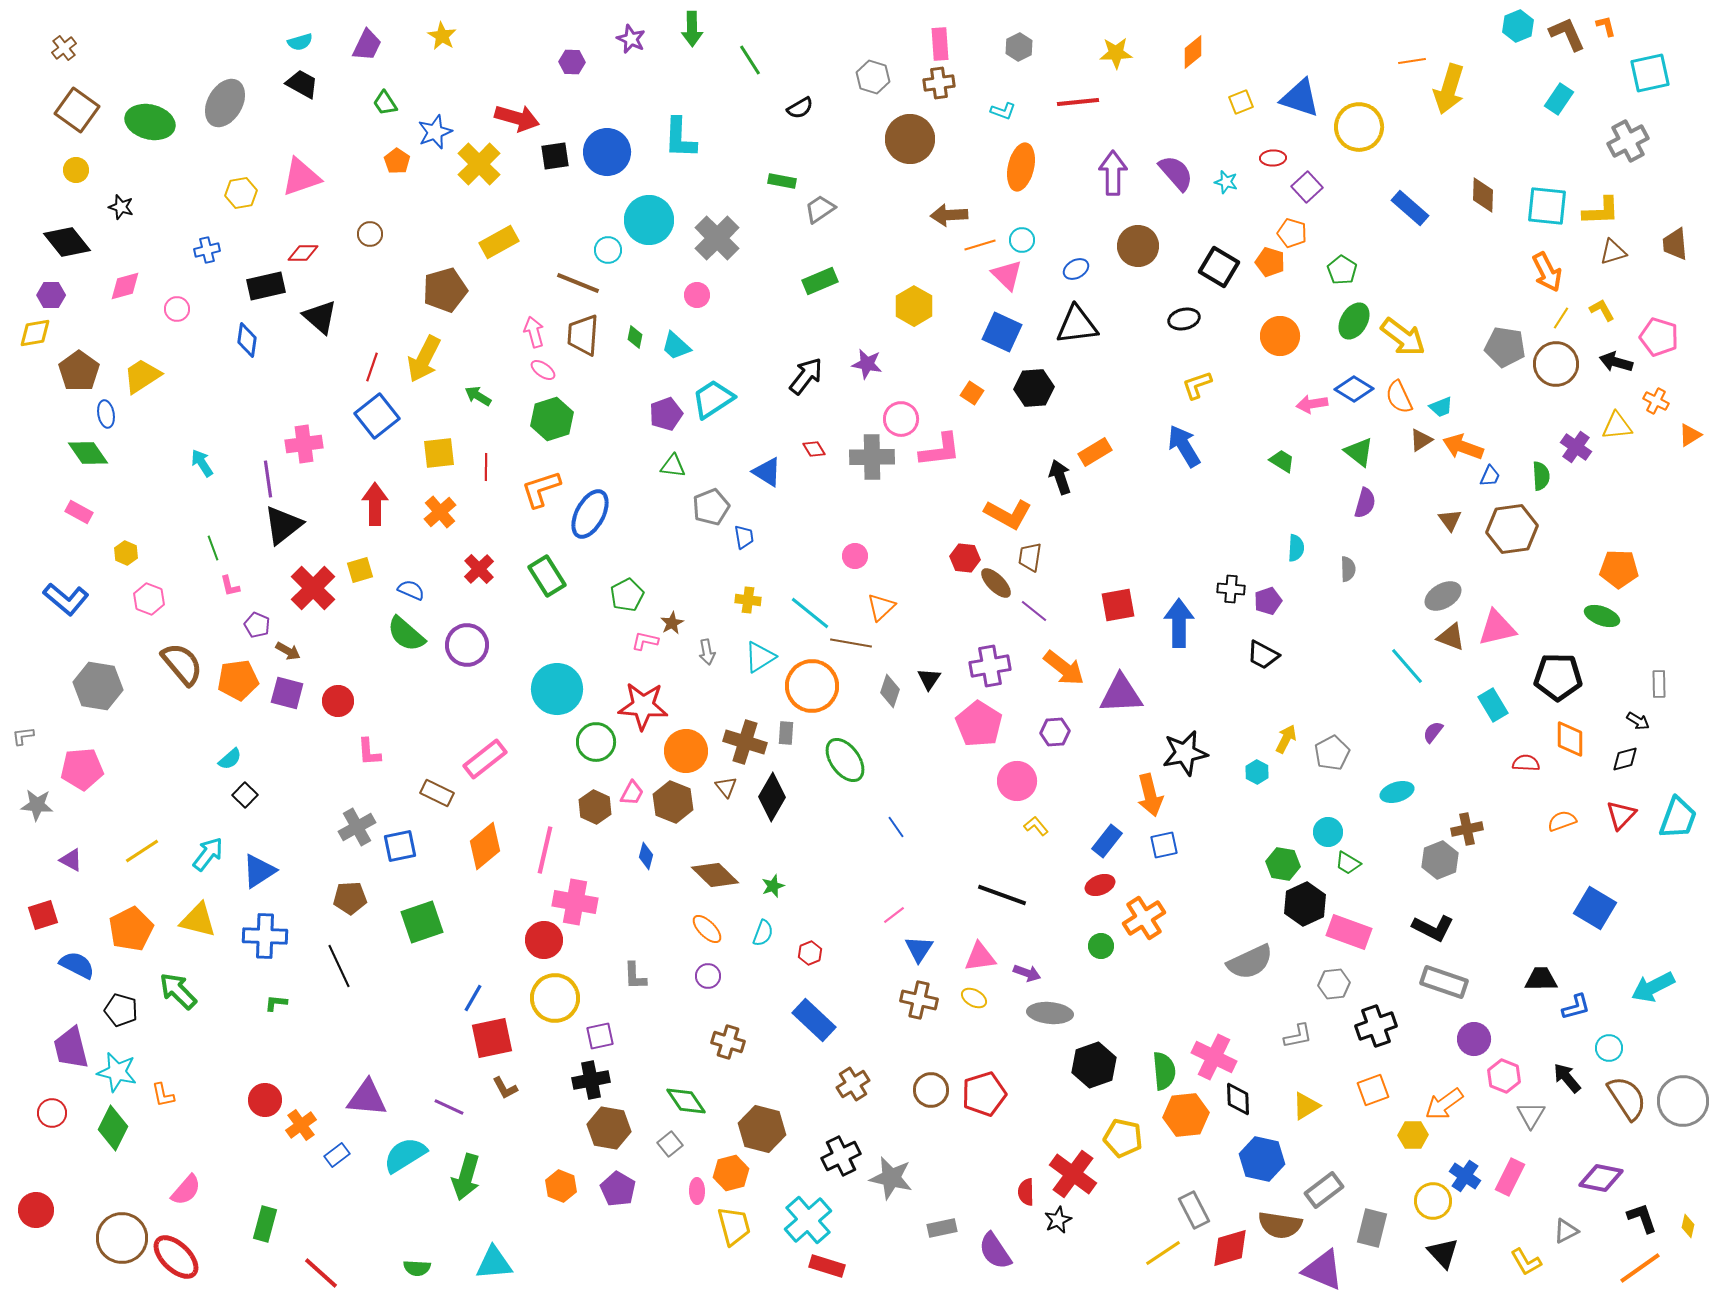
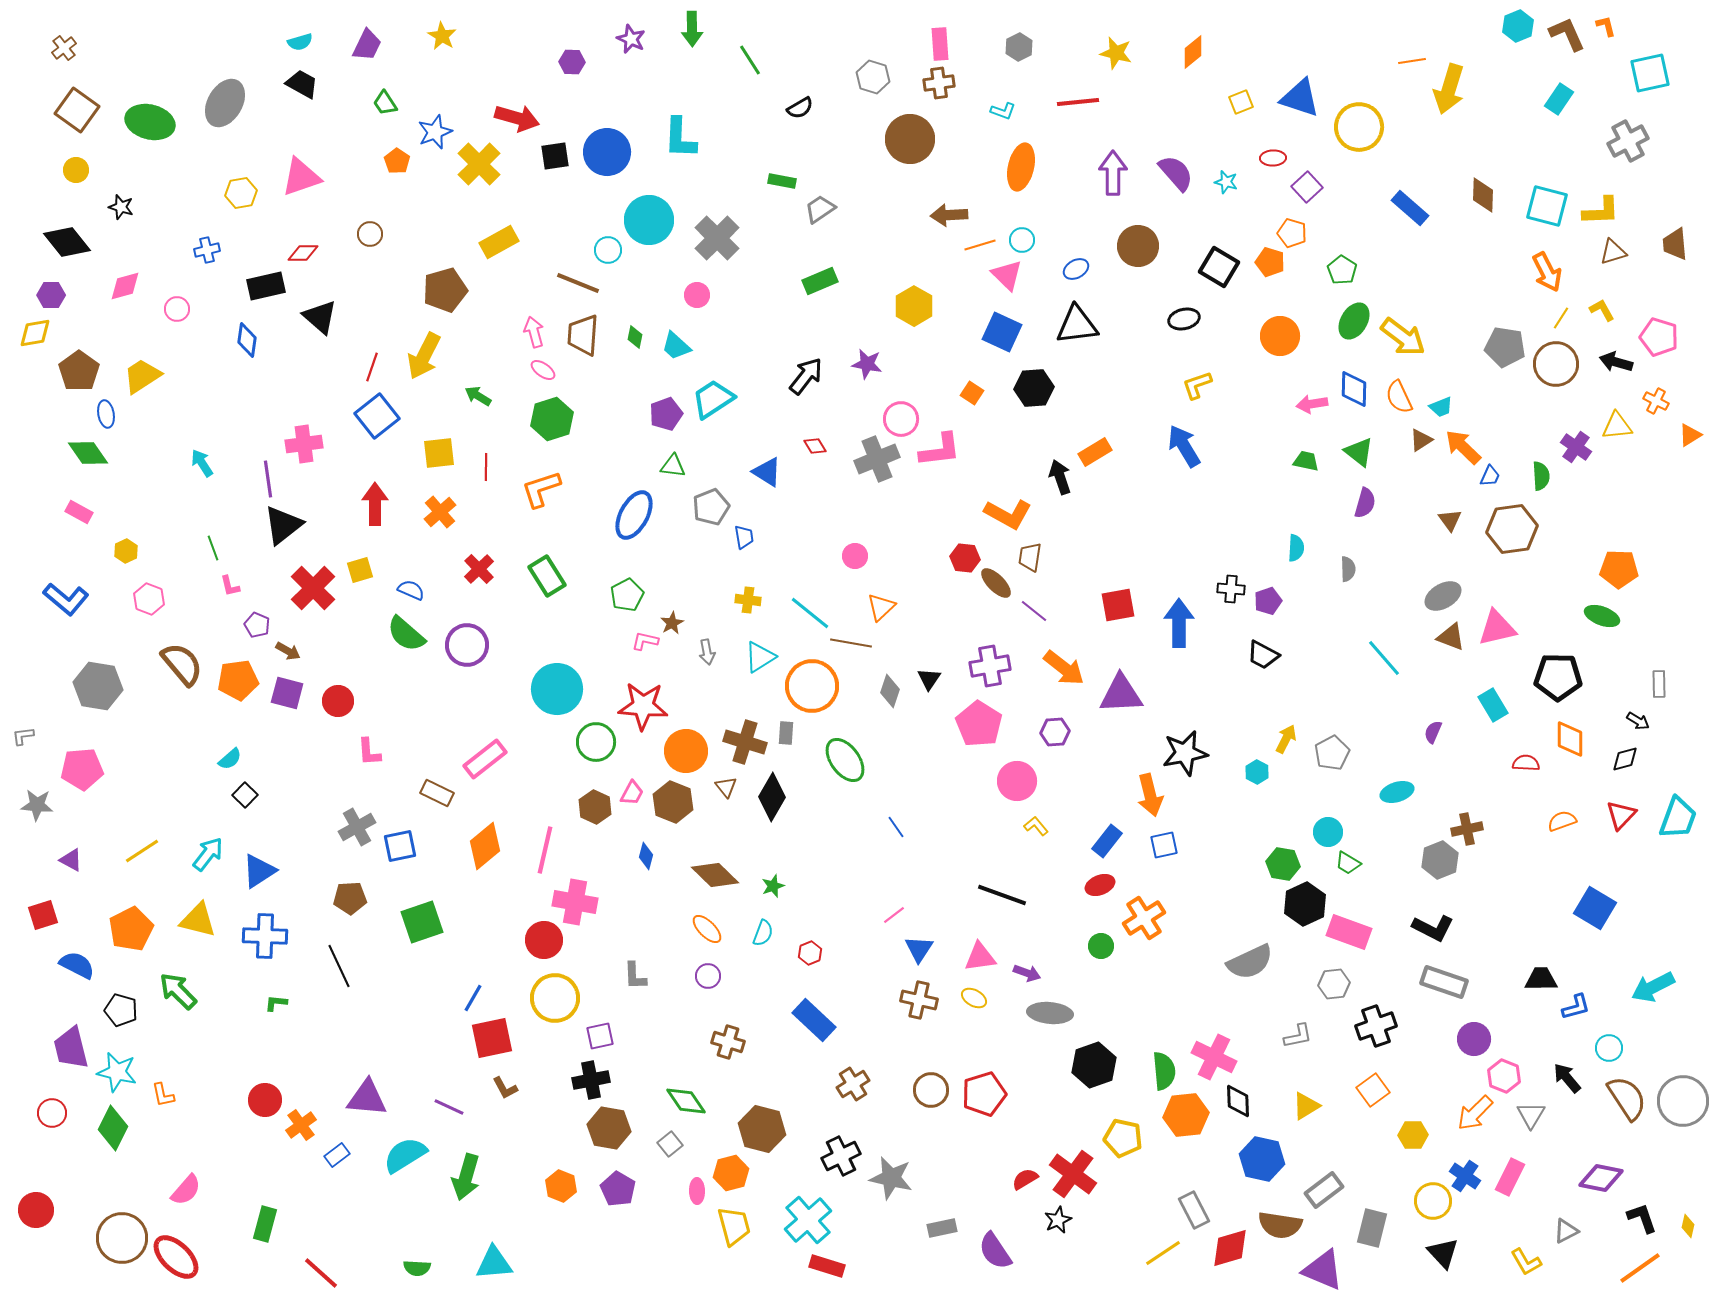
yellow star at (1116, 53): rotated 16 degrees clockwise
cyan square at (1547, 206): rotated 9 degrees clockwise
yellow arrow at (424, 359): moved 3 px up
blue diamond at (1354, 389): rotated 60 degrees clockwise
orange arrow at (1463, 447): rotated 24 degrees clockwise
red diamond at (814, 449): moved 1 px right, 3 px up
gray cross at (872, 457): moved 5 px right, 2 px down; rotated 21 degrees counterclockwise
green trapezoid at (1282, 461): moved 24 px right; rotated 20 degrees counterclockwise
blue ellipse at (590, 514): moved 44 px right, 1 px down
yellow hexagon at (126, 553): moved 2 px up; rotated 10 degrees clockwise
cyan line at (1407, 666): moved 23 px left, 8 px up
purple semicircle at (1433, 732): rotated 15 degrees counterclockwise
orange square at (1373, 1090): rotated 16 degrees counterclockwise
black diamond at (1238, 1099): moved 2 px down
orange arrow at (1444, 1104): moved 31 px right, 9 px down; rotated 9 degrees counterclockwise
red semicircle at (1026, 1192): moved 1 px left, 13 px up; rotated 60 degrees clockwise
